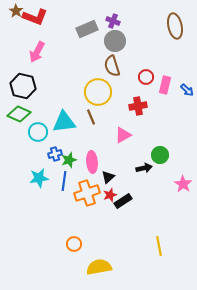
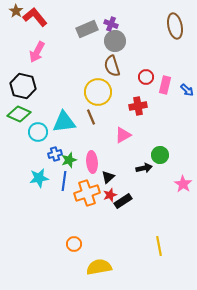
red L-shape: rotated 150 degrees counterclockwise
purple cross: moved 2 px left, 3 px down
